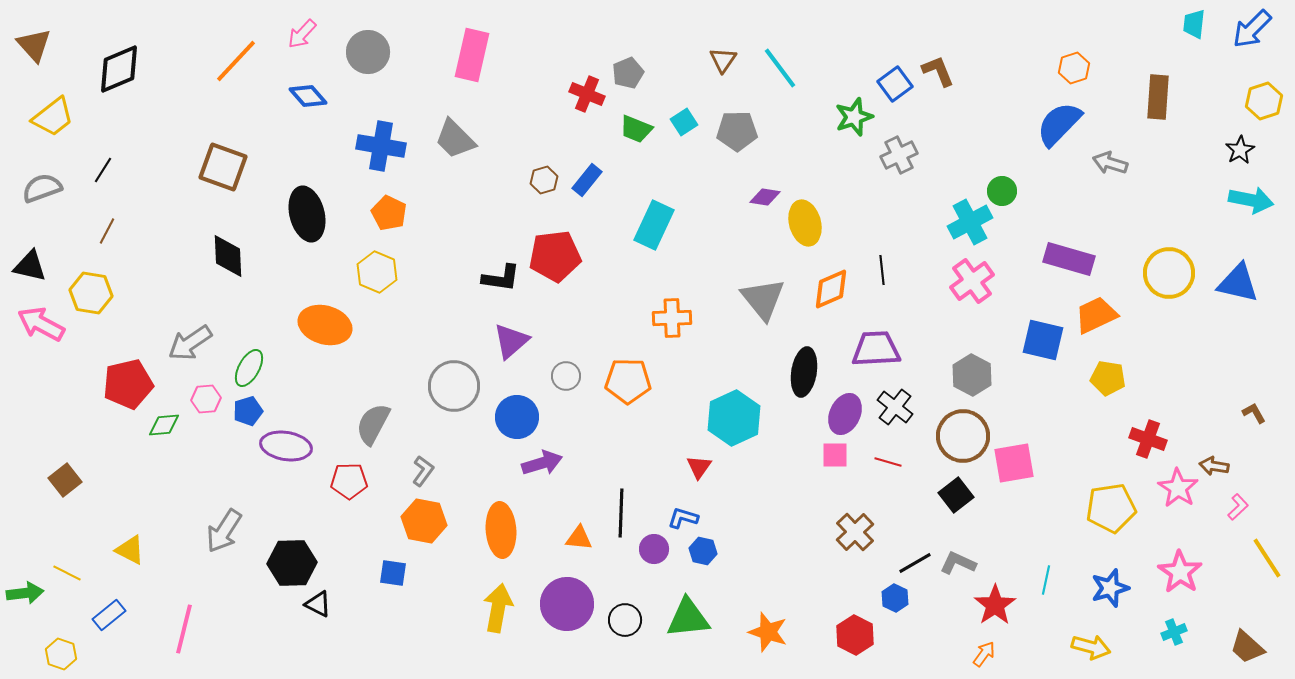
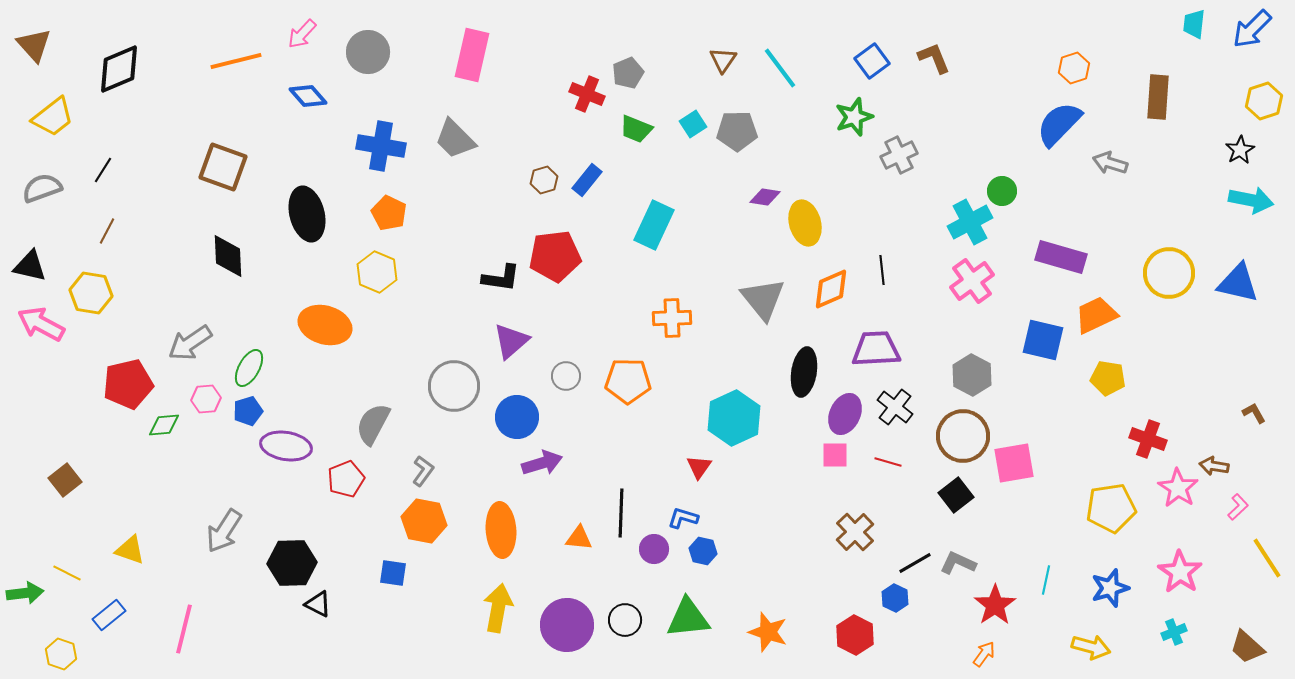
orange line at (236, 61): rotated 33 degrees clockwise
brown L-shape at (938, 71): moved 4 px left, 13 px up
blue square at (895, 84): moved 23 px left, 23 px up
cyan square at (684, 122): moved 9 px right, 2 px down
purple rectangle at (1069, 259): moved 8 px left, 2 px up
red pentagon at (349, 481): moved 3 px left, 2 px up; rotated 21 degrees counterclockwise
yellow triangle at (130, 550): rotated 8 degrees counterclockwise
purple circle at (567, 604): moved 21 px down
